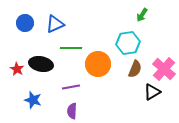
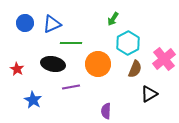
green arrow: moved 29 px left, 4 px down
blue triangle: moved 3 px left
cyan hexagon: rotated 20 degrees counterclockwise
green line: moved 5 px up
black ellipse: moved 12 px right
pink cross: moved 10 px up; rotated 10 degrees clockwise
black triangle: moved 3 px left, 2 px down
blue star: rotated 12 degrees clockwise
purple semicircle: moved 34 px right
